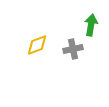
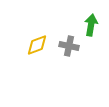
gray cross: moved 4 px left, 3 px up; rotated 24 degrees clockwise
